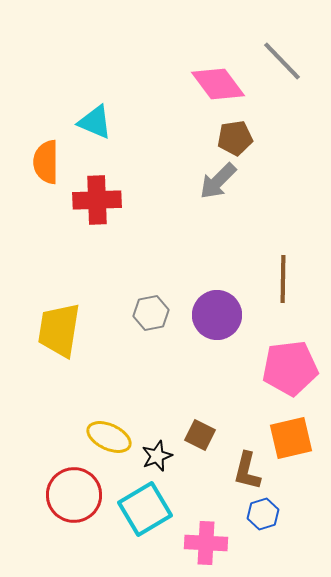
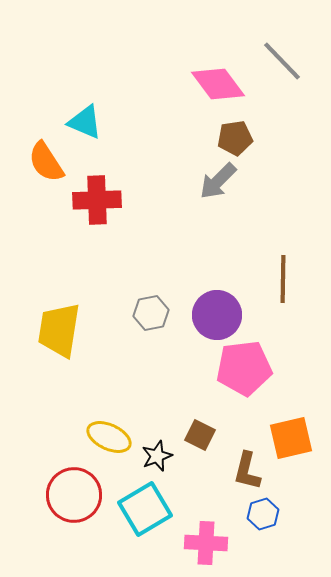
cyan triangle: moved 10 px left
orange semicircle: rotated 33 degrees counterclockwise
pink pentagon: moved 46 px left
